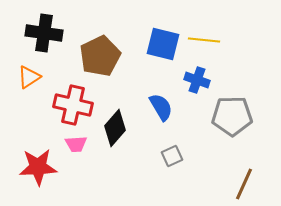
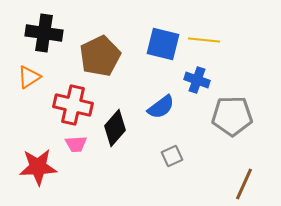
blue semicircle: rotated 84 degrees clockwise
